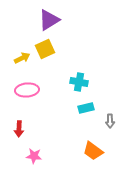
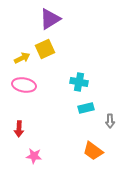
purple triangle: moved 1 px right, 1 px up
pink ellipse: moved 3 px left, 5 px up; rotated 15 degrees clockwise
